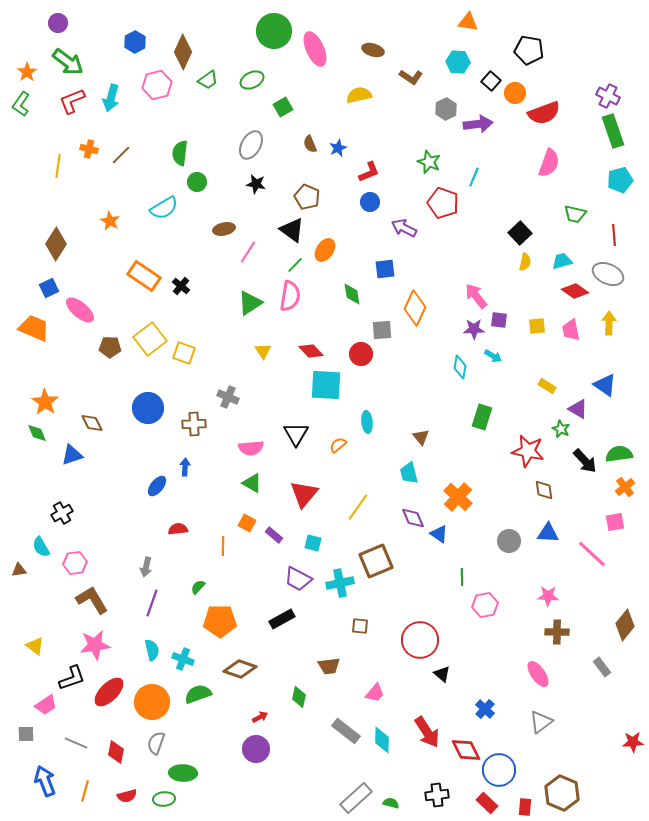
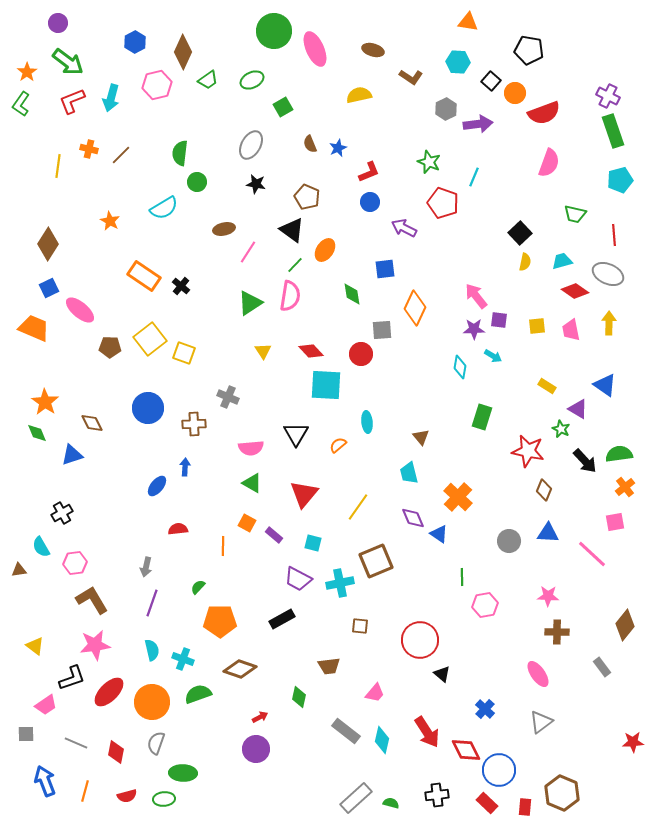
brown diamond at (56, 244): moved 8 px left
brown diamond at (544, 490): rotated 30 degrees clockwise
cyan diamond at (382, 740): rotated 12 degrees clockwise
